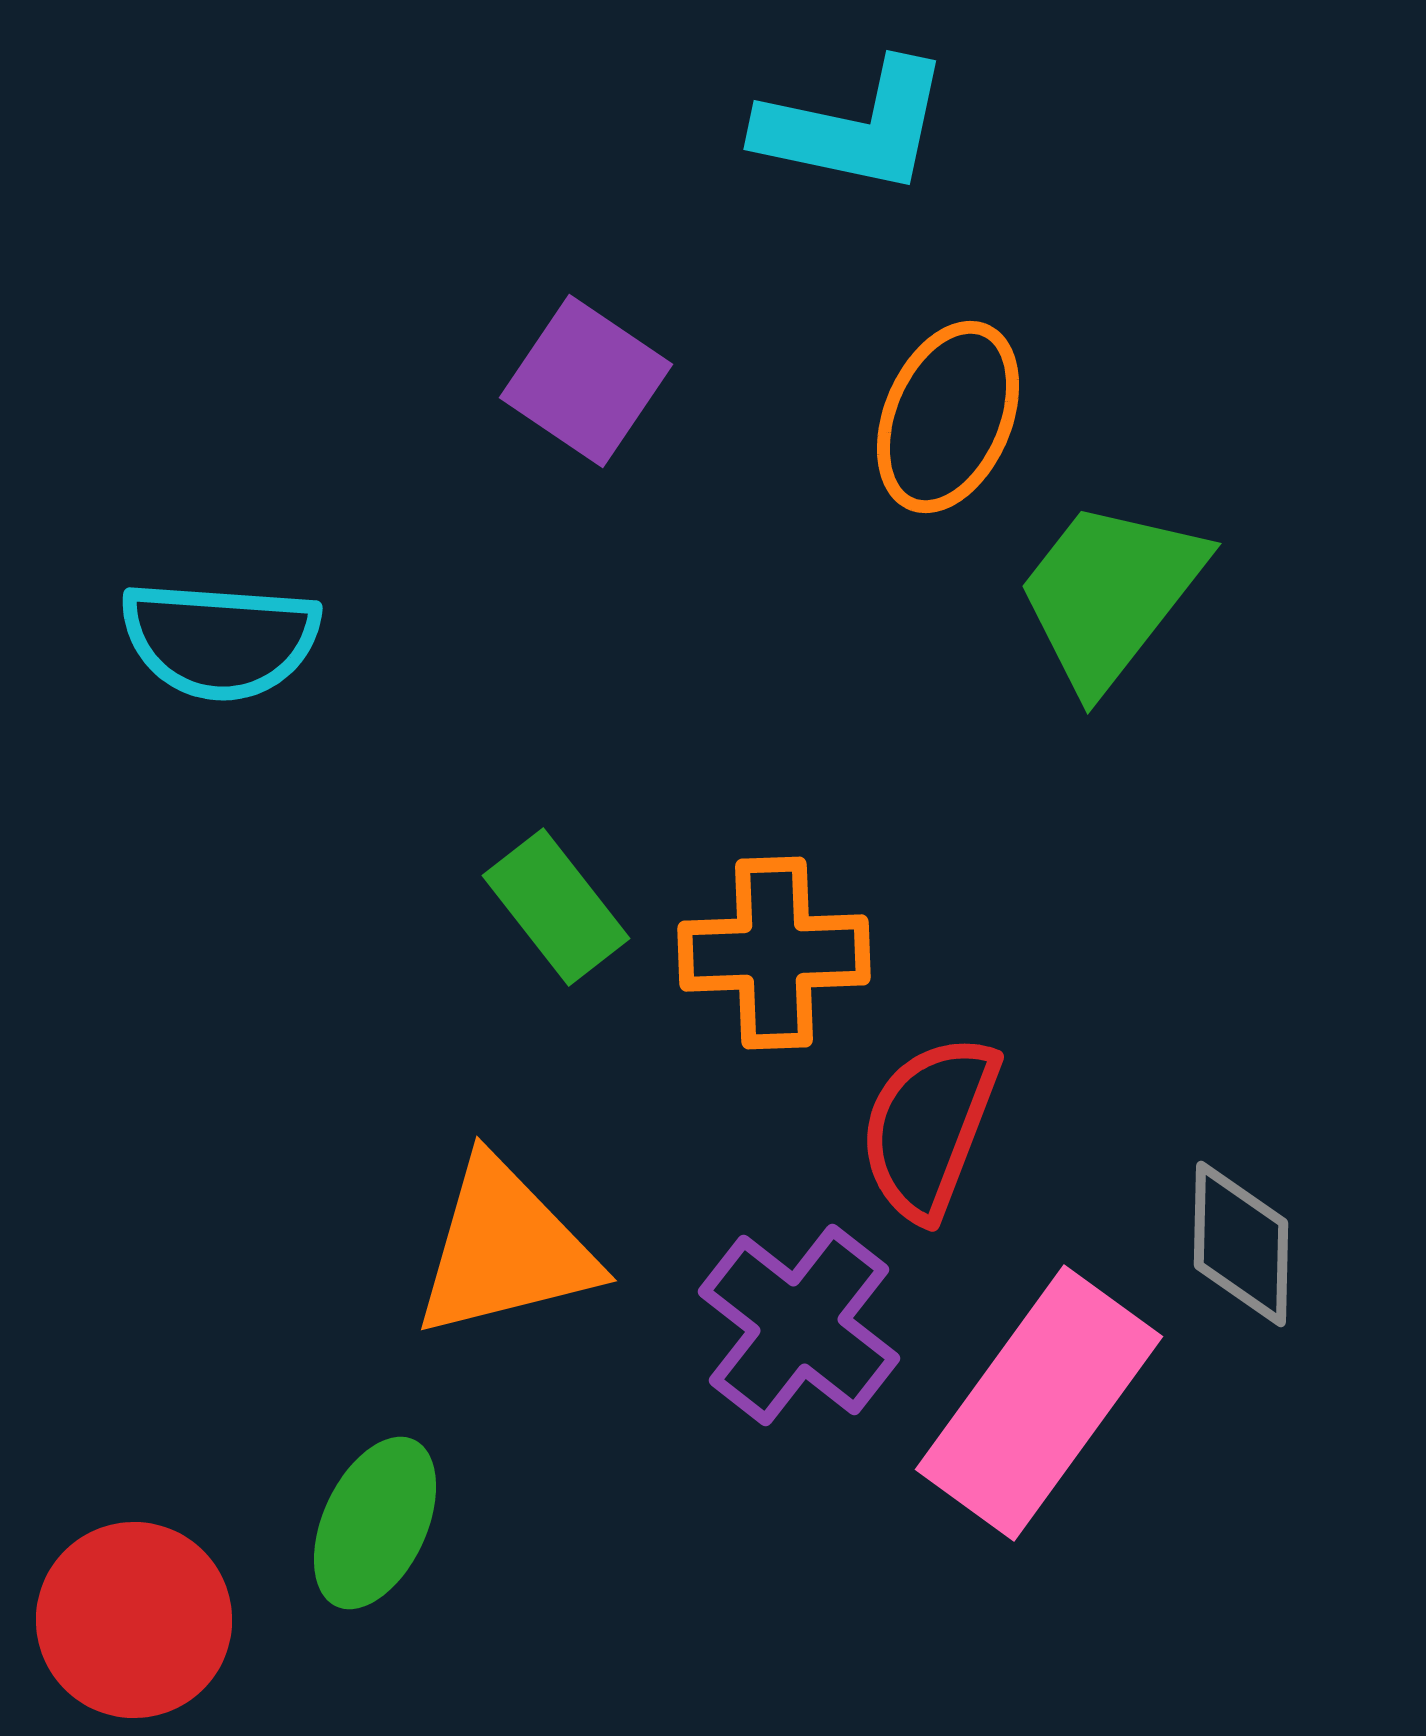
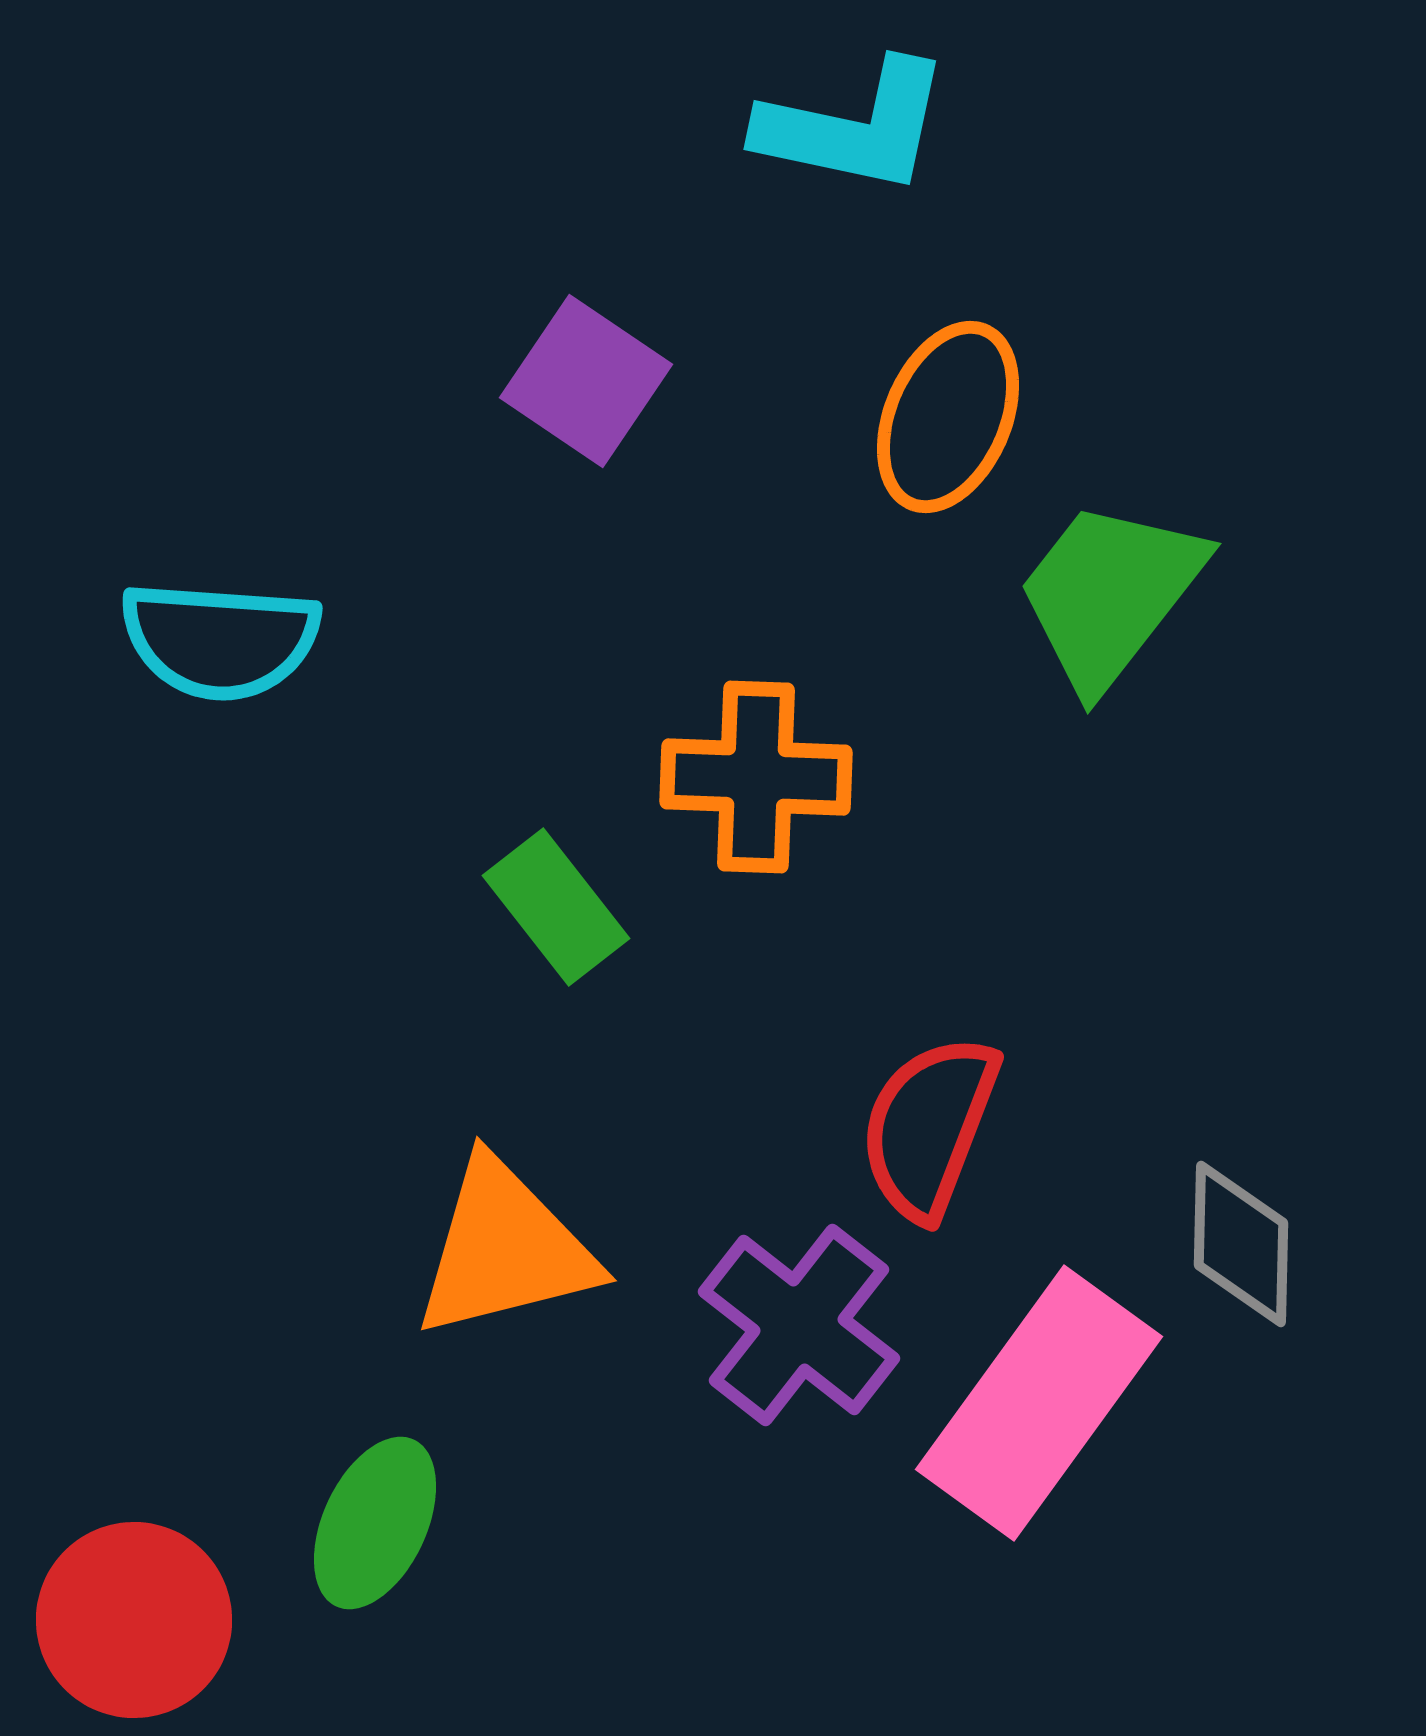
orange cross: moved 18 px left, 176 px up; rotated 4 degrees clockwise
